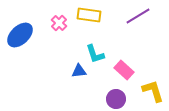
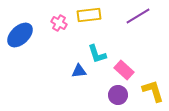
yellow rectangle: rotated 15 degrees counterclockwise
pink cross: rotated 14 degrees counterclockwise
cyan L-shape: moved 2 px right
purple circle: moved 2 px right, 4 px up
